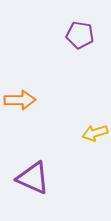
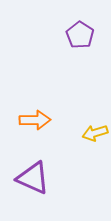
purple pentagon: rotated 24 degrees clockwise
orange arrow: moved 15 px right, 20 px down
